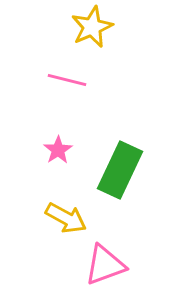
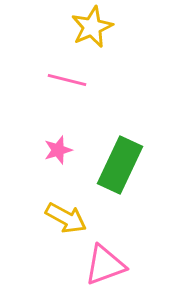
pink star: rotated 16 degrees clockwise
green rectangle: moved 5 px up
